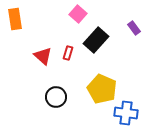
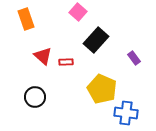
pink square: moved 2 px up
orange rectangle: moved 11 px right; rotated 10 degrees counterclockwise
purple rectangle: moved 30 px down
red rectangle: moved 2 px left, 9 px down; rotated 72 degrees clockwise
black circle: moved 21 px left
